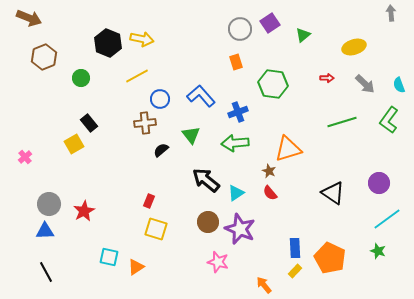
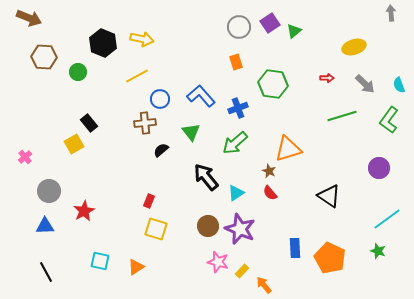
gray circle at (240, 29): moved 1 px left, 2 px up
green triangle at (303, 35): moved 9 px left, 4 px up
black hexagon at (108, 43): moved 5 px left
brown hexagon at (44, 57): rotated 25 degrees clockwise
green circle at (81, 78): moved 3 px left, 6 px up
blue cross at (238, 112): moved 4 px up
green line at (342, 122): moved 6 px up
green triangle at (191, 135): moved 3 px up
green arrow at (235, 143): rotated 36 degrees counterclockwise
black arrow at (206, 180): moved 3 px up; rotated 12 degrees clockwise
purple circle at (379, 183): moved 15 px up
black triangle at (333, 193): moved 4 px left, 3 px down
gray circle at (49, 204): moved 13 px up
brown circle at (208, 222): moved 4 px down
blue triangle at (45, 231): moved 5 px up
cyan square at (109, 257): moved 9 px left, 4 px down
yellow rectangle at (295, 271): moved 53 px left
